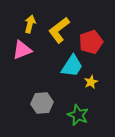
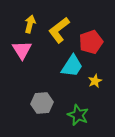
pink triangle: rotated 40 degrees counterclockwise
yellow star: moved 4 px right, 1 px up
